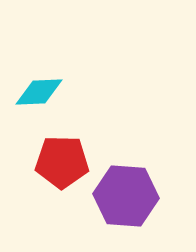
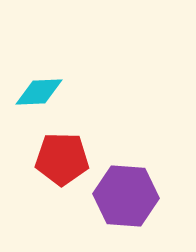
red pentagon: moved 3 px up
